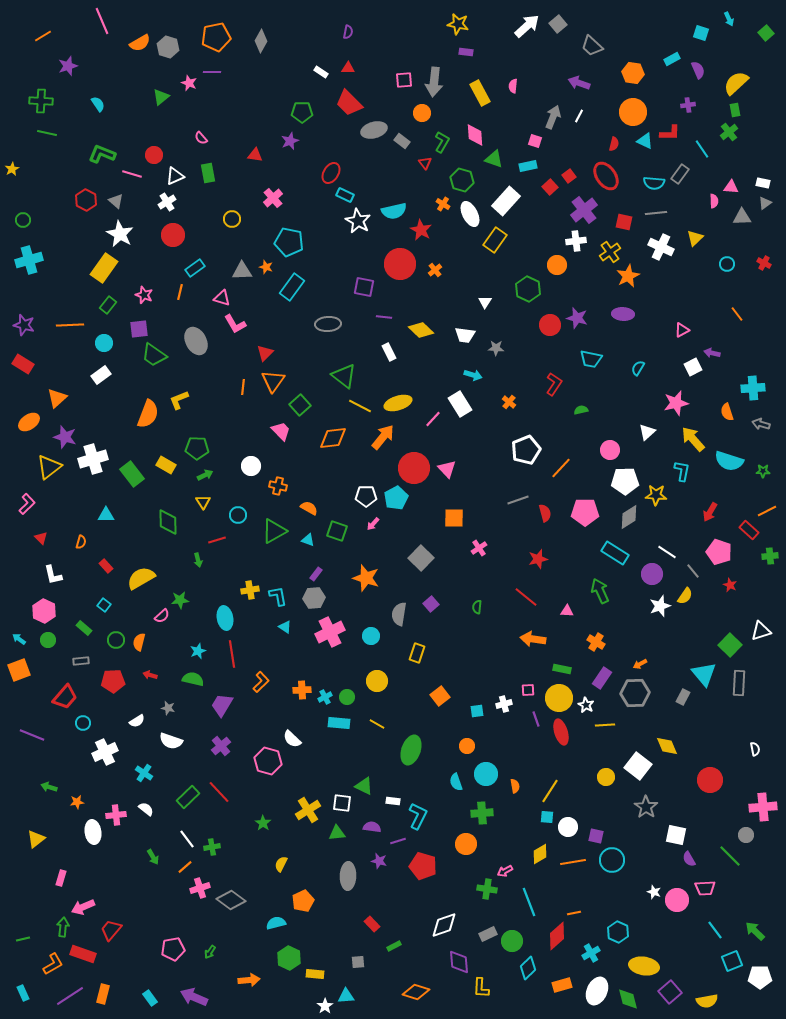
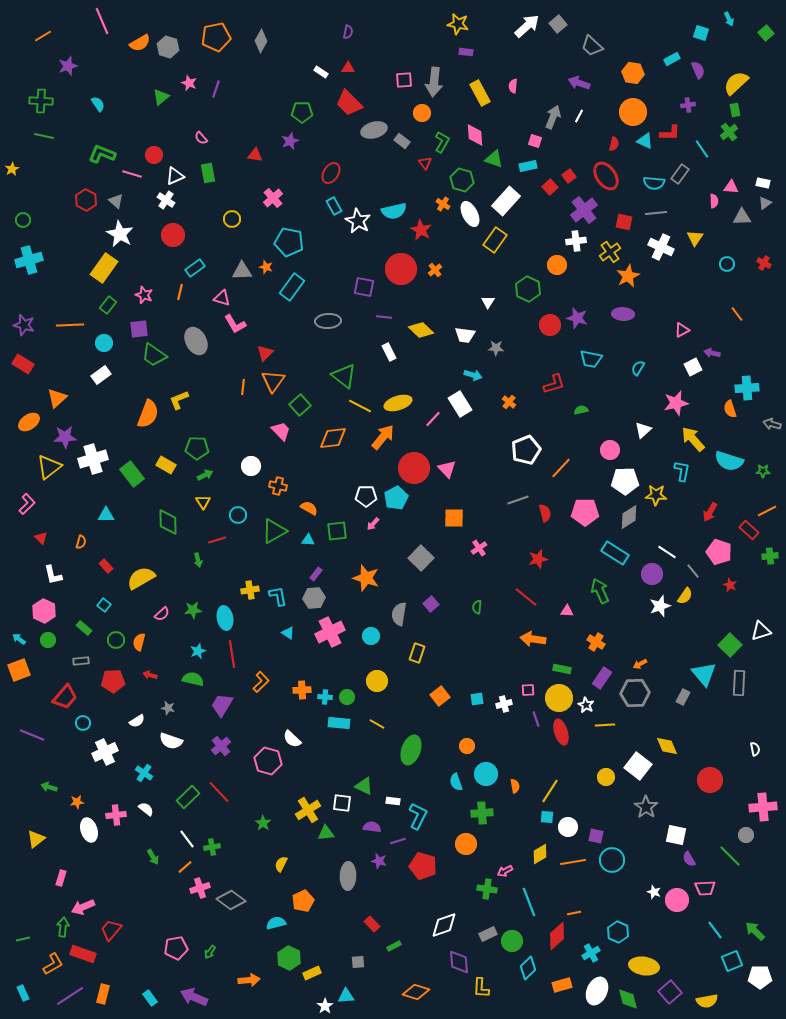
purple line at (212, 72): moved 4 px right, 17 px down; rotated 72 degrees counterclockwise
green line at (47, 133): moved 3 px left, 3 px down
cyan rectangle at (345, 195): moved 11 px left, 11 px down; rotated 36 degrees clockwise
white cross at (167, 202): moved 1 px left, 2 px up; rotated 24 degrees counterclockwise
yellow triangle at (695, 238): rotated 12 degrees counterclockwise
red circle at (400, 264): moved 1 px right, 5 px down
white triangle at (485, 302): moved 3 px right
gray ellipse at (328, 324): moved 3 px up
red L-shape at (554, 384): rotated 40 degrees clockwise
cyan cross at (753, 388): moved 6 px left
orange semicircle at (727, 412): moved 3 px right, 3 px up
gray arrow at (761, 424): moved 11 px right
white triangle at (647, 432): moved 4 px left, 2 px up
purple star at (65, 437): rotated 20 degrees counterclockwise
green square at (337, 531): rotated 25 degrees counterclockwise
cyan triangle at (308, 540): rotated 16 degrees counterclockwise
green star at (180, 600): moved 13 px right, 10 px down
pink semicircle at (162, 616): moved 2 px up
cyan triangle at (285, 627): moved 3 px right, 6 px down
cyan cross at (325, 697): rotated 32 degrees clockwise
cyan square at (477, 711): moved 12 px up
white ellipse at (93, 832): moved 4 px left, 2 px up; rotated 10 degrees counterclockwise
green triangle at (337, 833): moved 11 px left
pink pentagon at (173, 949): moved 3 px right, 1 px up
yellow rectangle at (315, 974): moved 3 px left, 1 px up; rotated 30 degrees counterclockwise
